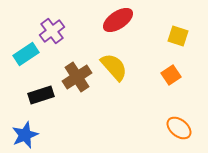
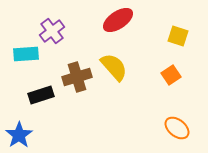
cyan rectangle: rotated 30 degrees clockwise
brown cross: rotated 16 degrees clockwise
orange ellipse: moved 2 px left
blue star: moved 6 px left; rotated 12 degrees counterclockwise
